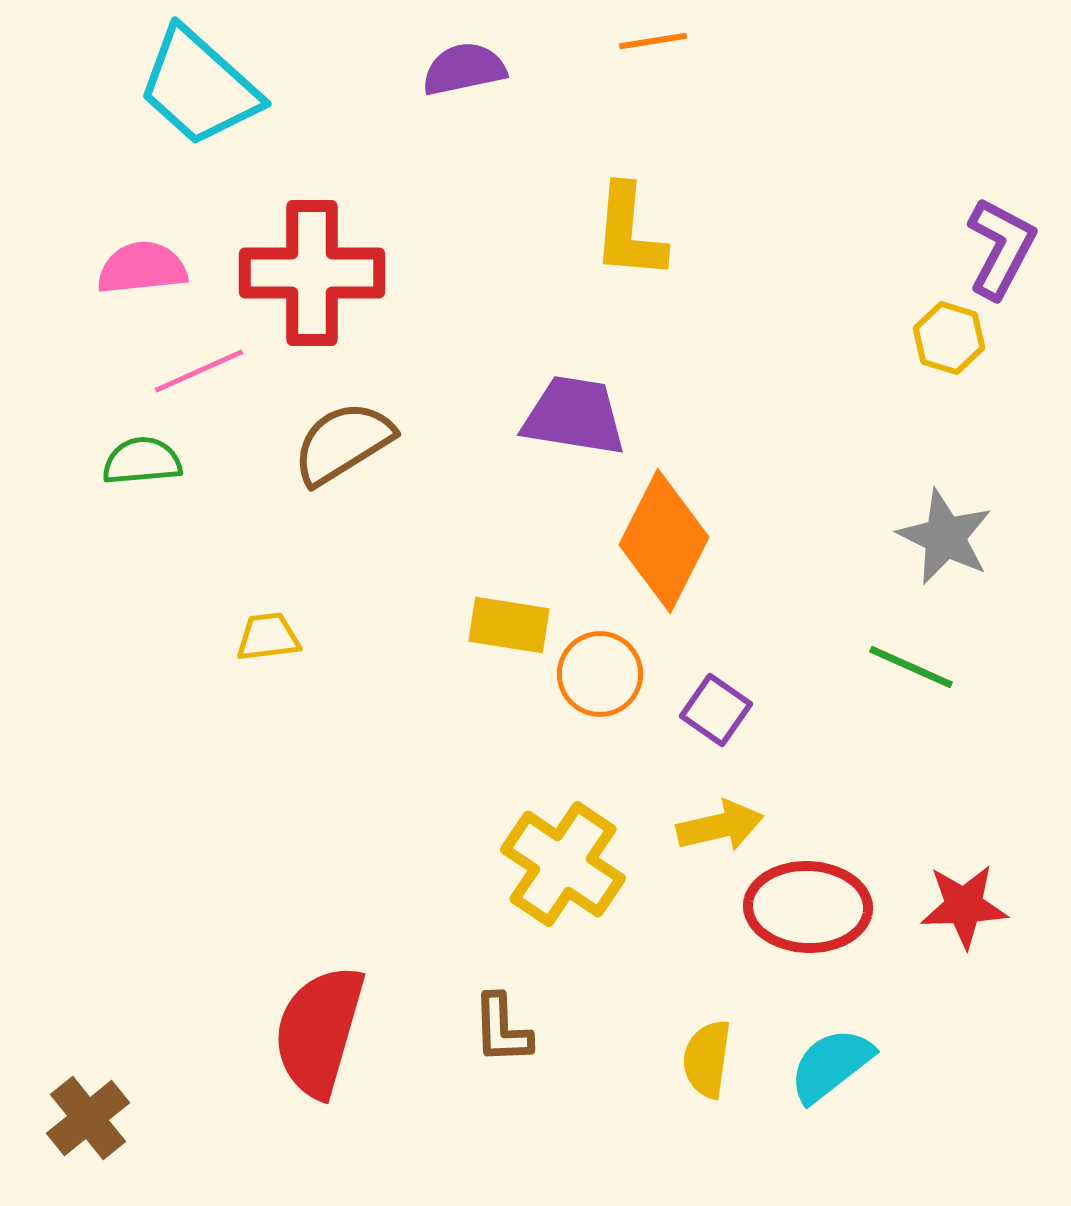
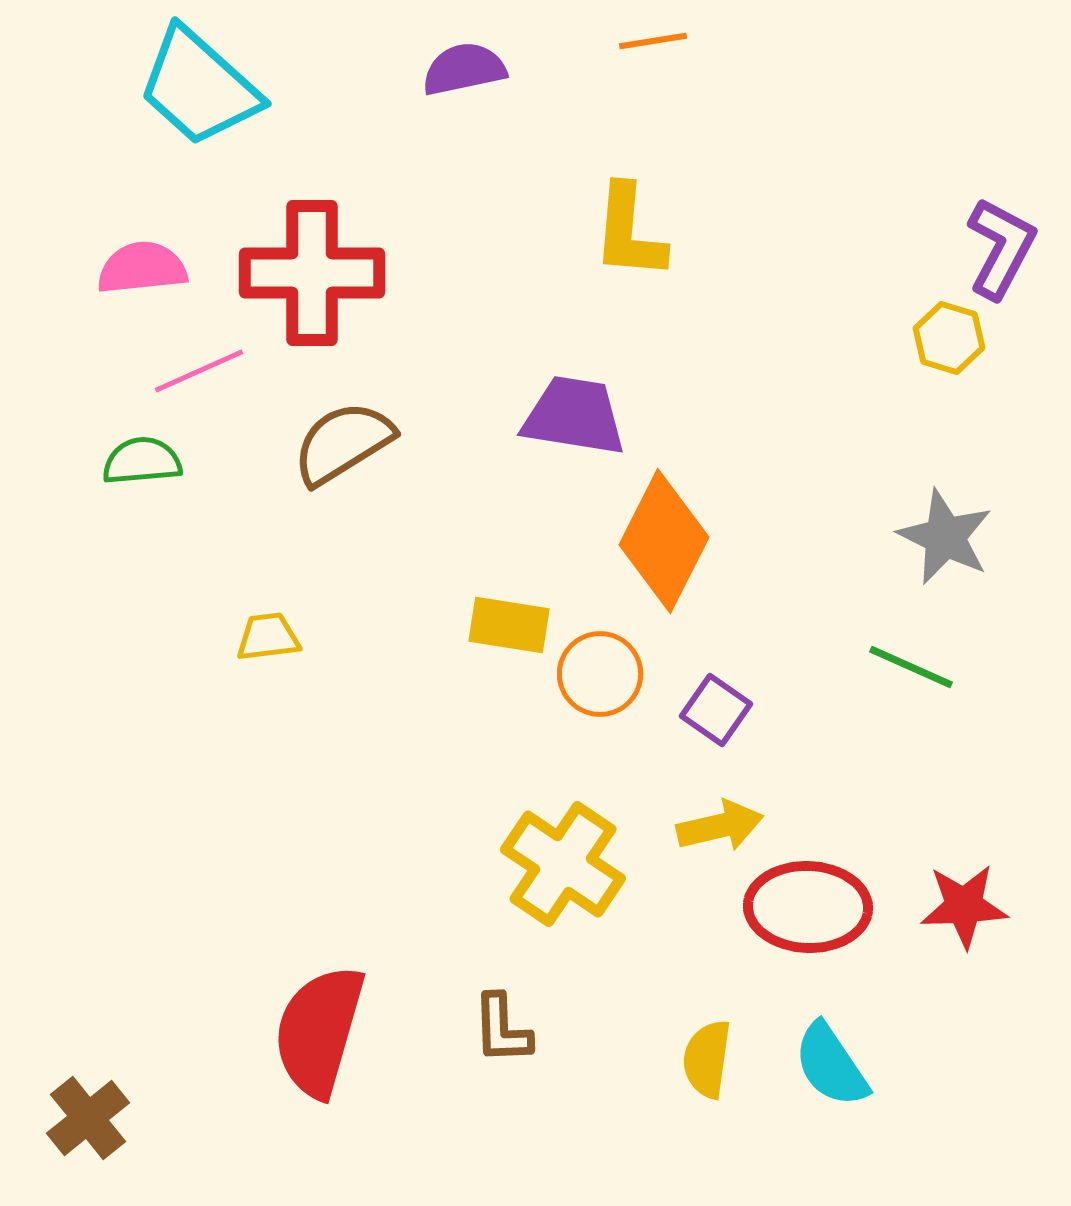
cyan semicircle: rotated 86 degrees counterclockwise
